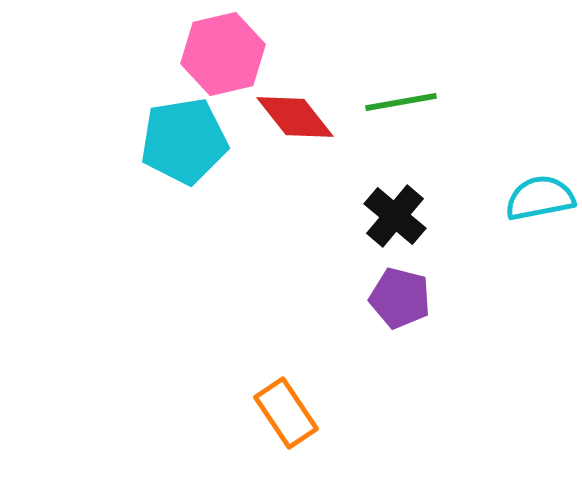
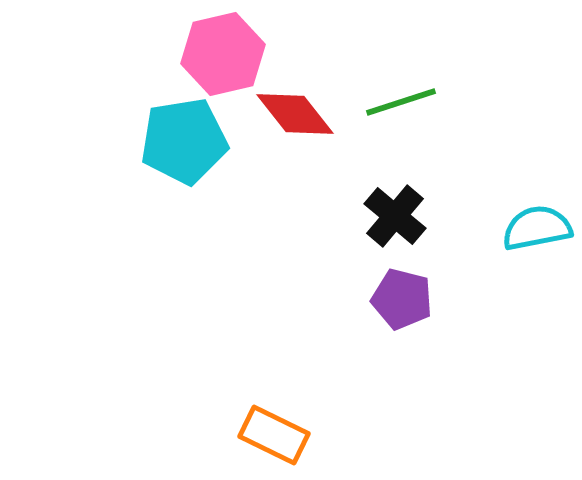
green line: rotated 8 degrees counterclockwise
red diamond: moved 3 px up
cyan semicircle: moved 3 px left, 30 px down
purple pentagon: moved 2 px right, 1 px down
orange rectangle: moved 12 px left, 22 px down; rotated 30 degrees counterclockwise
